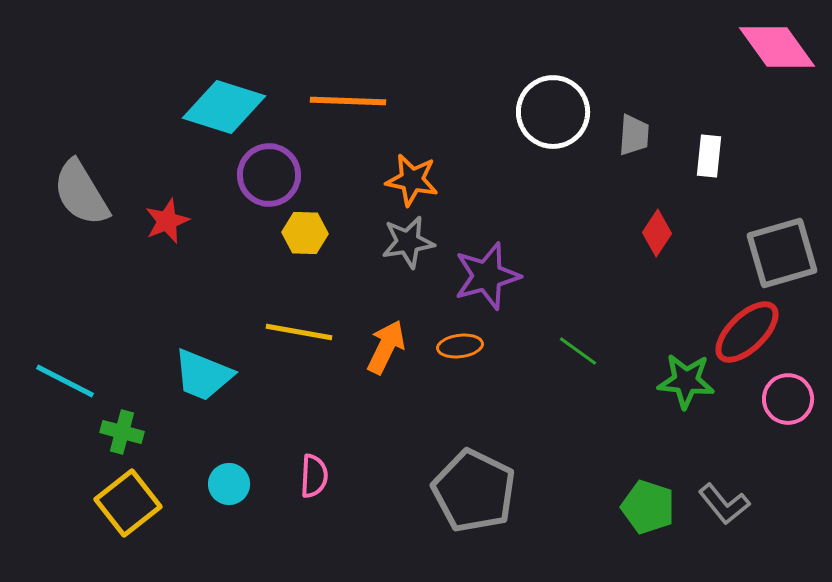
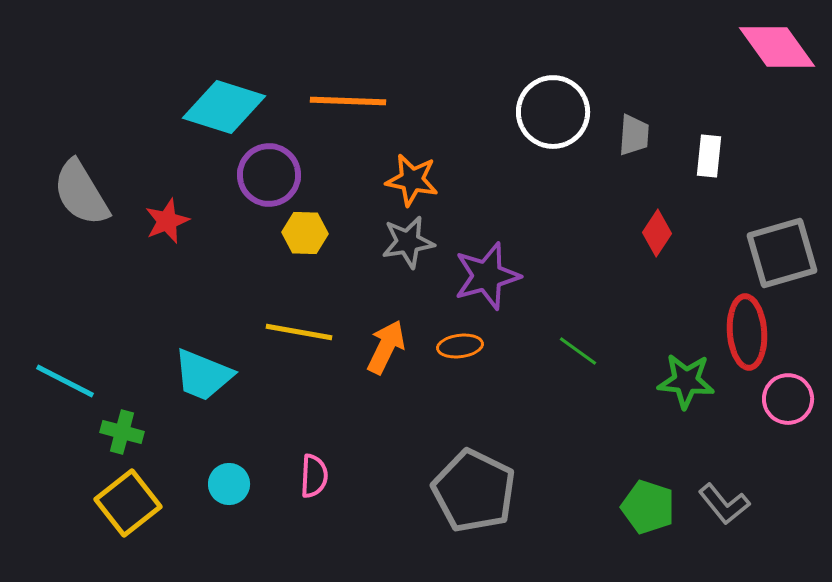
red ellipse: rotated 50 degrees counterclockwise
